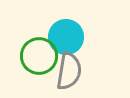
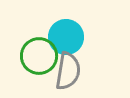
gray semicircle: moved 1 px left
